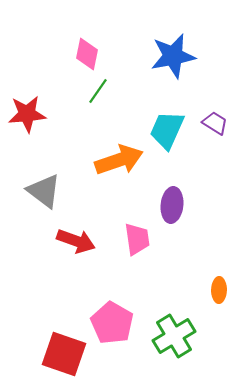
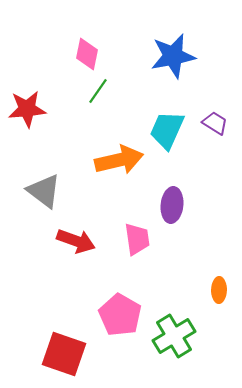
red star: moved 5 px up
orange arrow: rotated 6 degrees clockwise
pink pentagon: moved 8 px right, 8 px up
